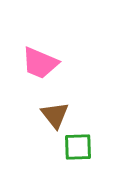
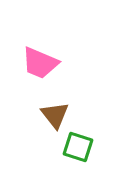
green square: rotated 20 degrees clockwise
